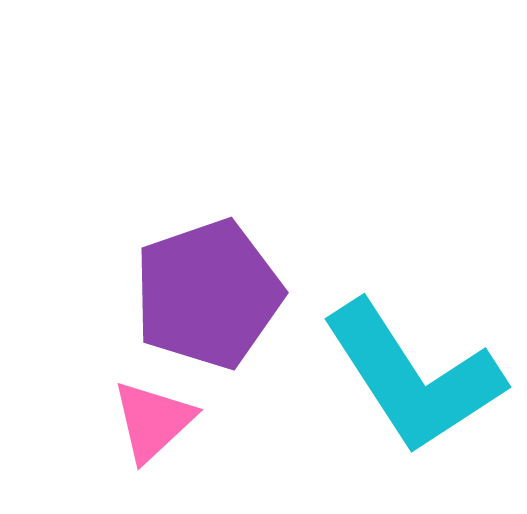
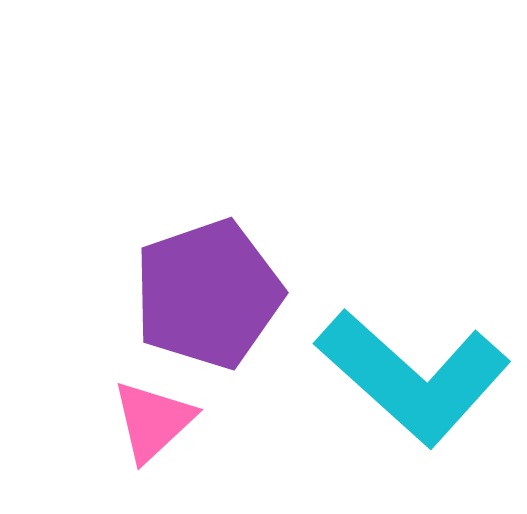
cyan L-shape: rotated 15 degrees counterclockwise
